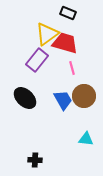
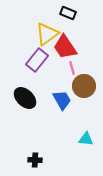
red trapezoid: moved 4 px down; rotated 140 degrees counterclockwise
brown circle: moved 10 px up
blue trapezoid: moved 1 px left
